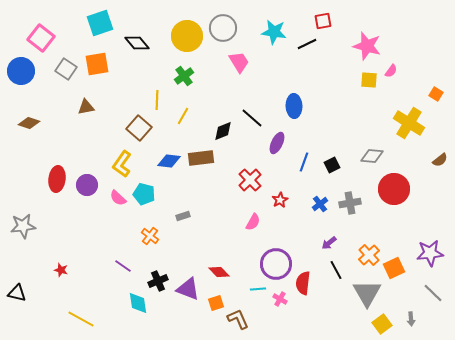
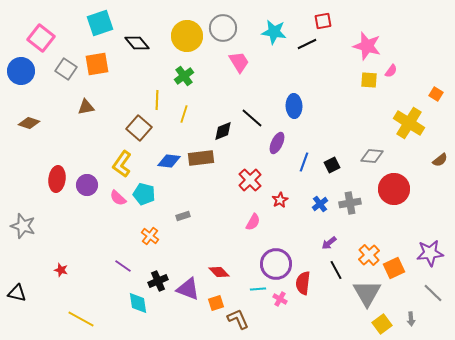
yellow line at (183, 116): moved 1 px right, 2 px up; rotated 12 degrees counterclockwise
gray star at (23, 226): rotated 25 degrees clockwise
